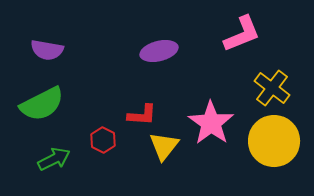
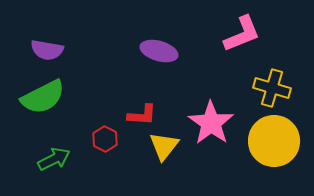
purple ellipse: rotated 30 degrees clockwise
yellow cross: rotated 21 degrees counterclockwise
green semicircle: moved 1 px right, 7 px up
red hexagon: moved 2 px right, 1 px up
